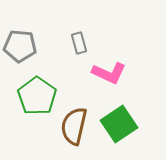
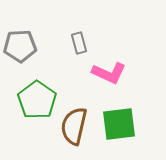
gray pentagon: rotated 8 degrees counterclockwise
green pentagon: moved 4 px down
green square: rotated 27 degrees clockwise
